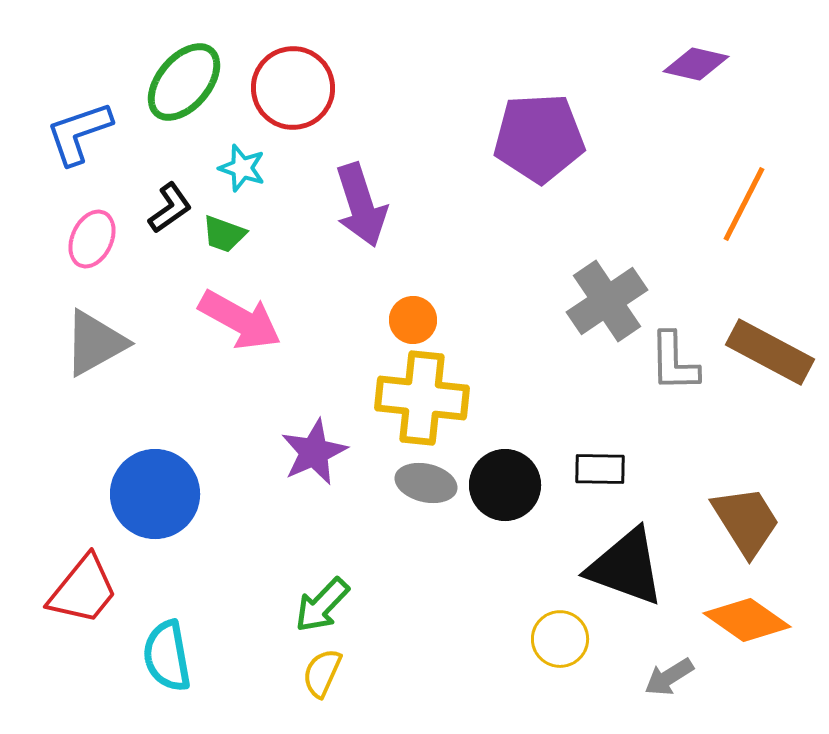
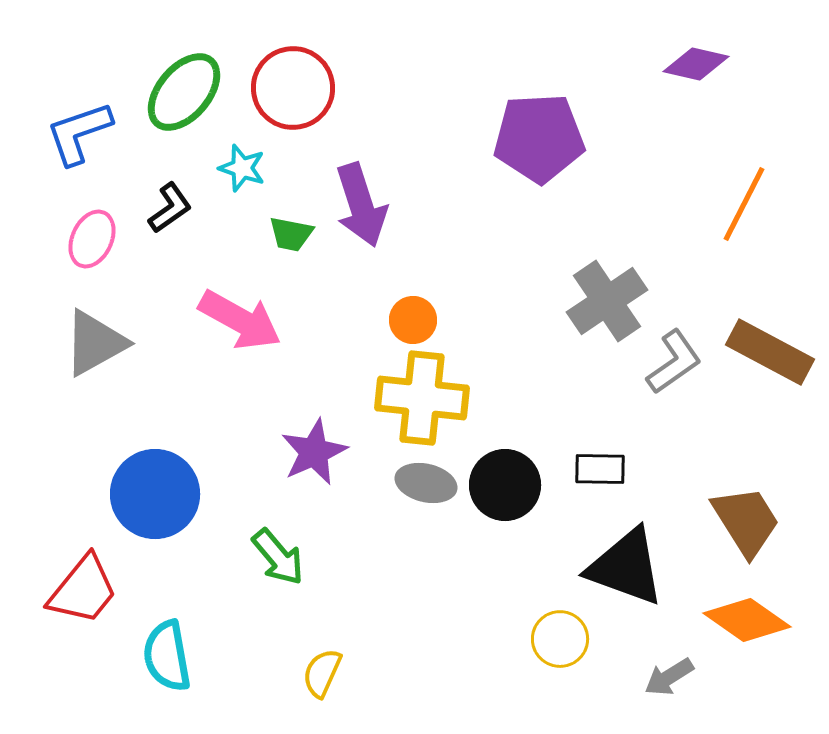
green ellipse: moved 10 px down
green trapezoid: moved 67 px right; rotated 9 degrees counterclockwise
gray L-shape: rotated 124 degrees counterclockwise
green arrow: moved 44 px left, 48 px up; rotated 84 degrees counterclockwise
